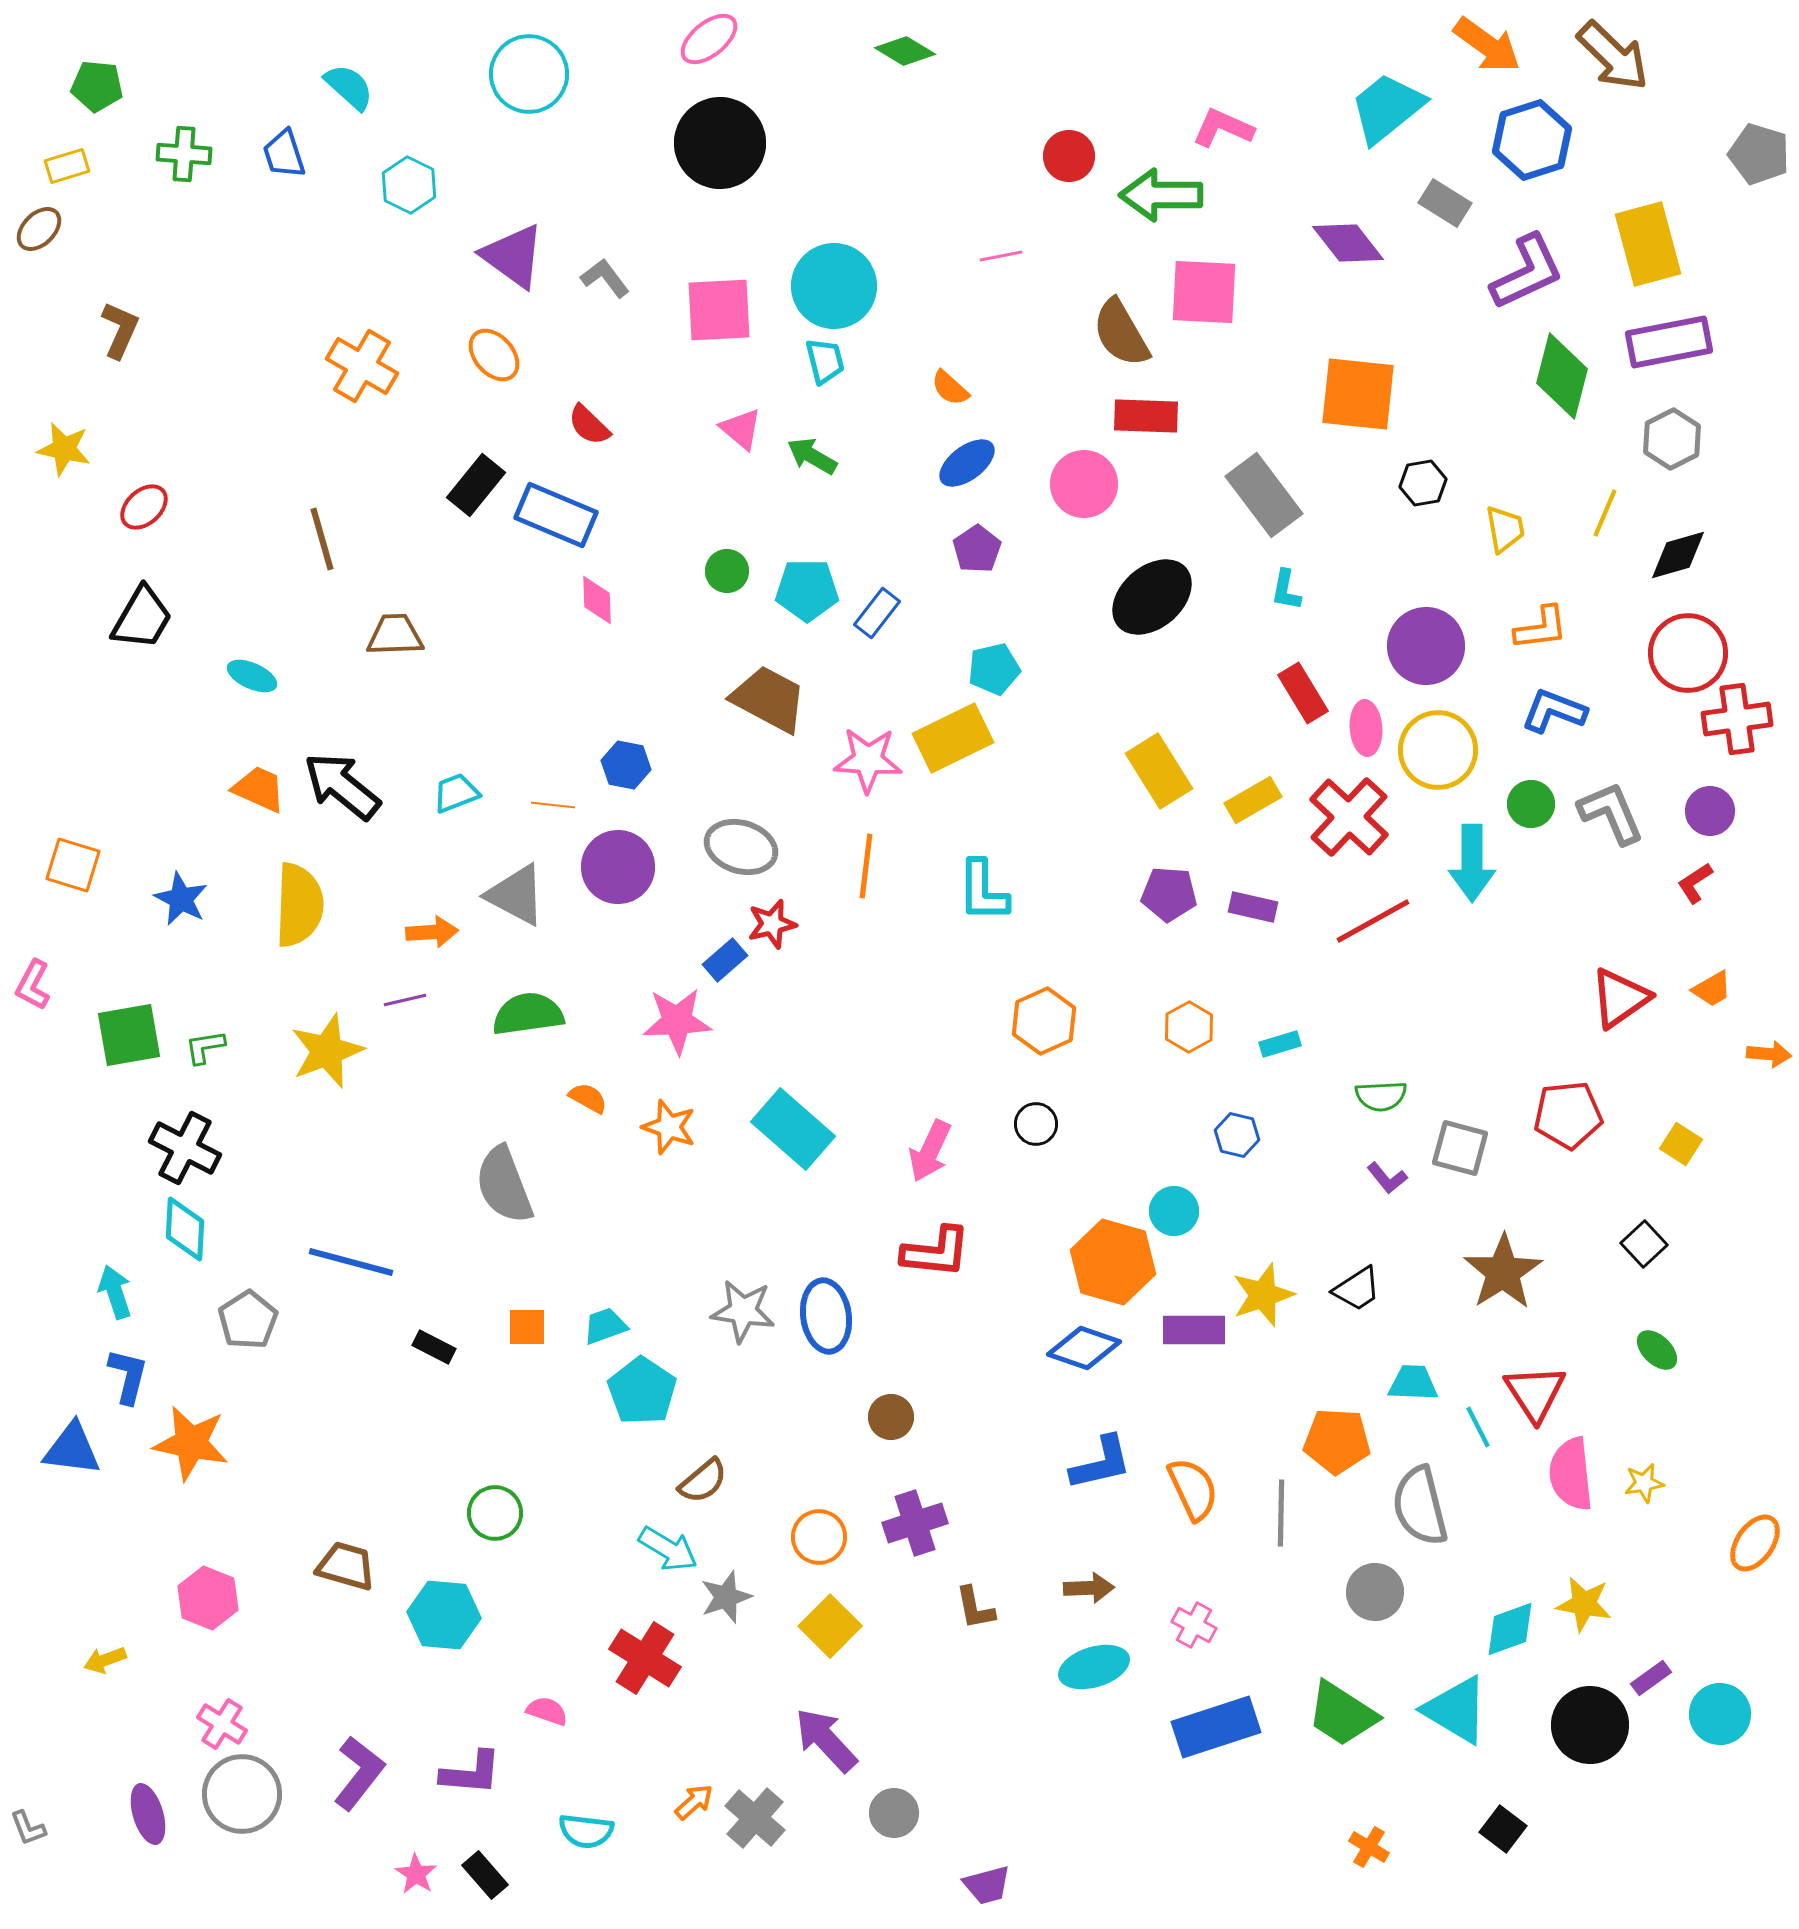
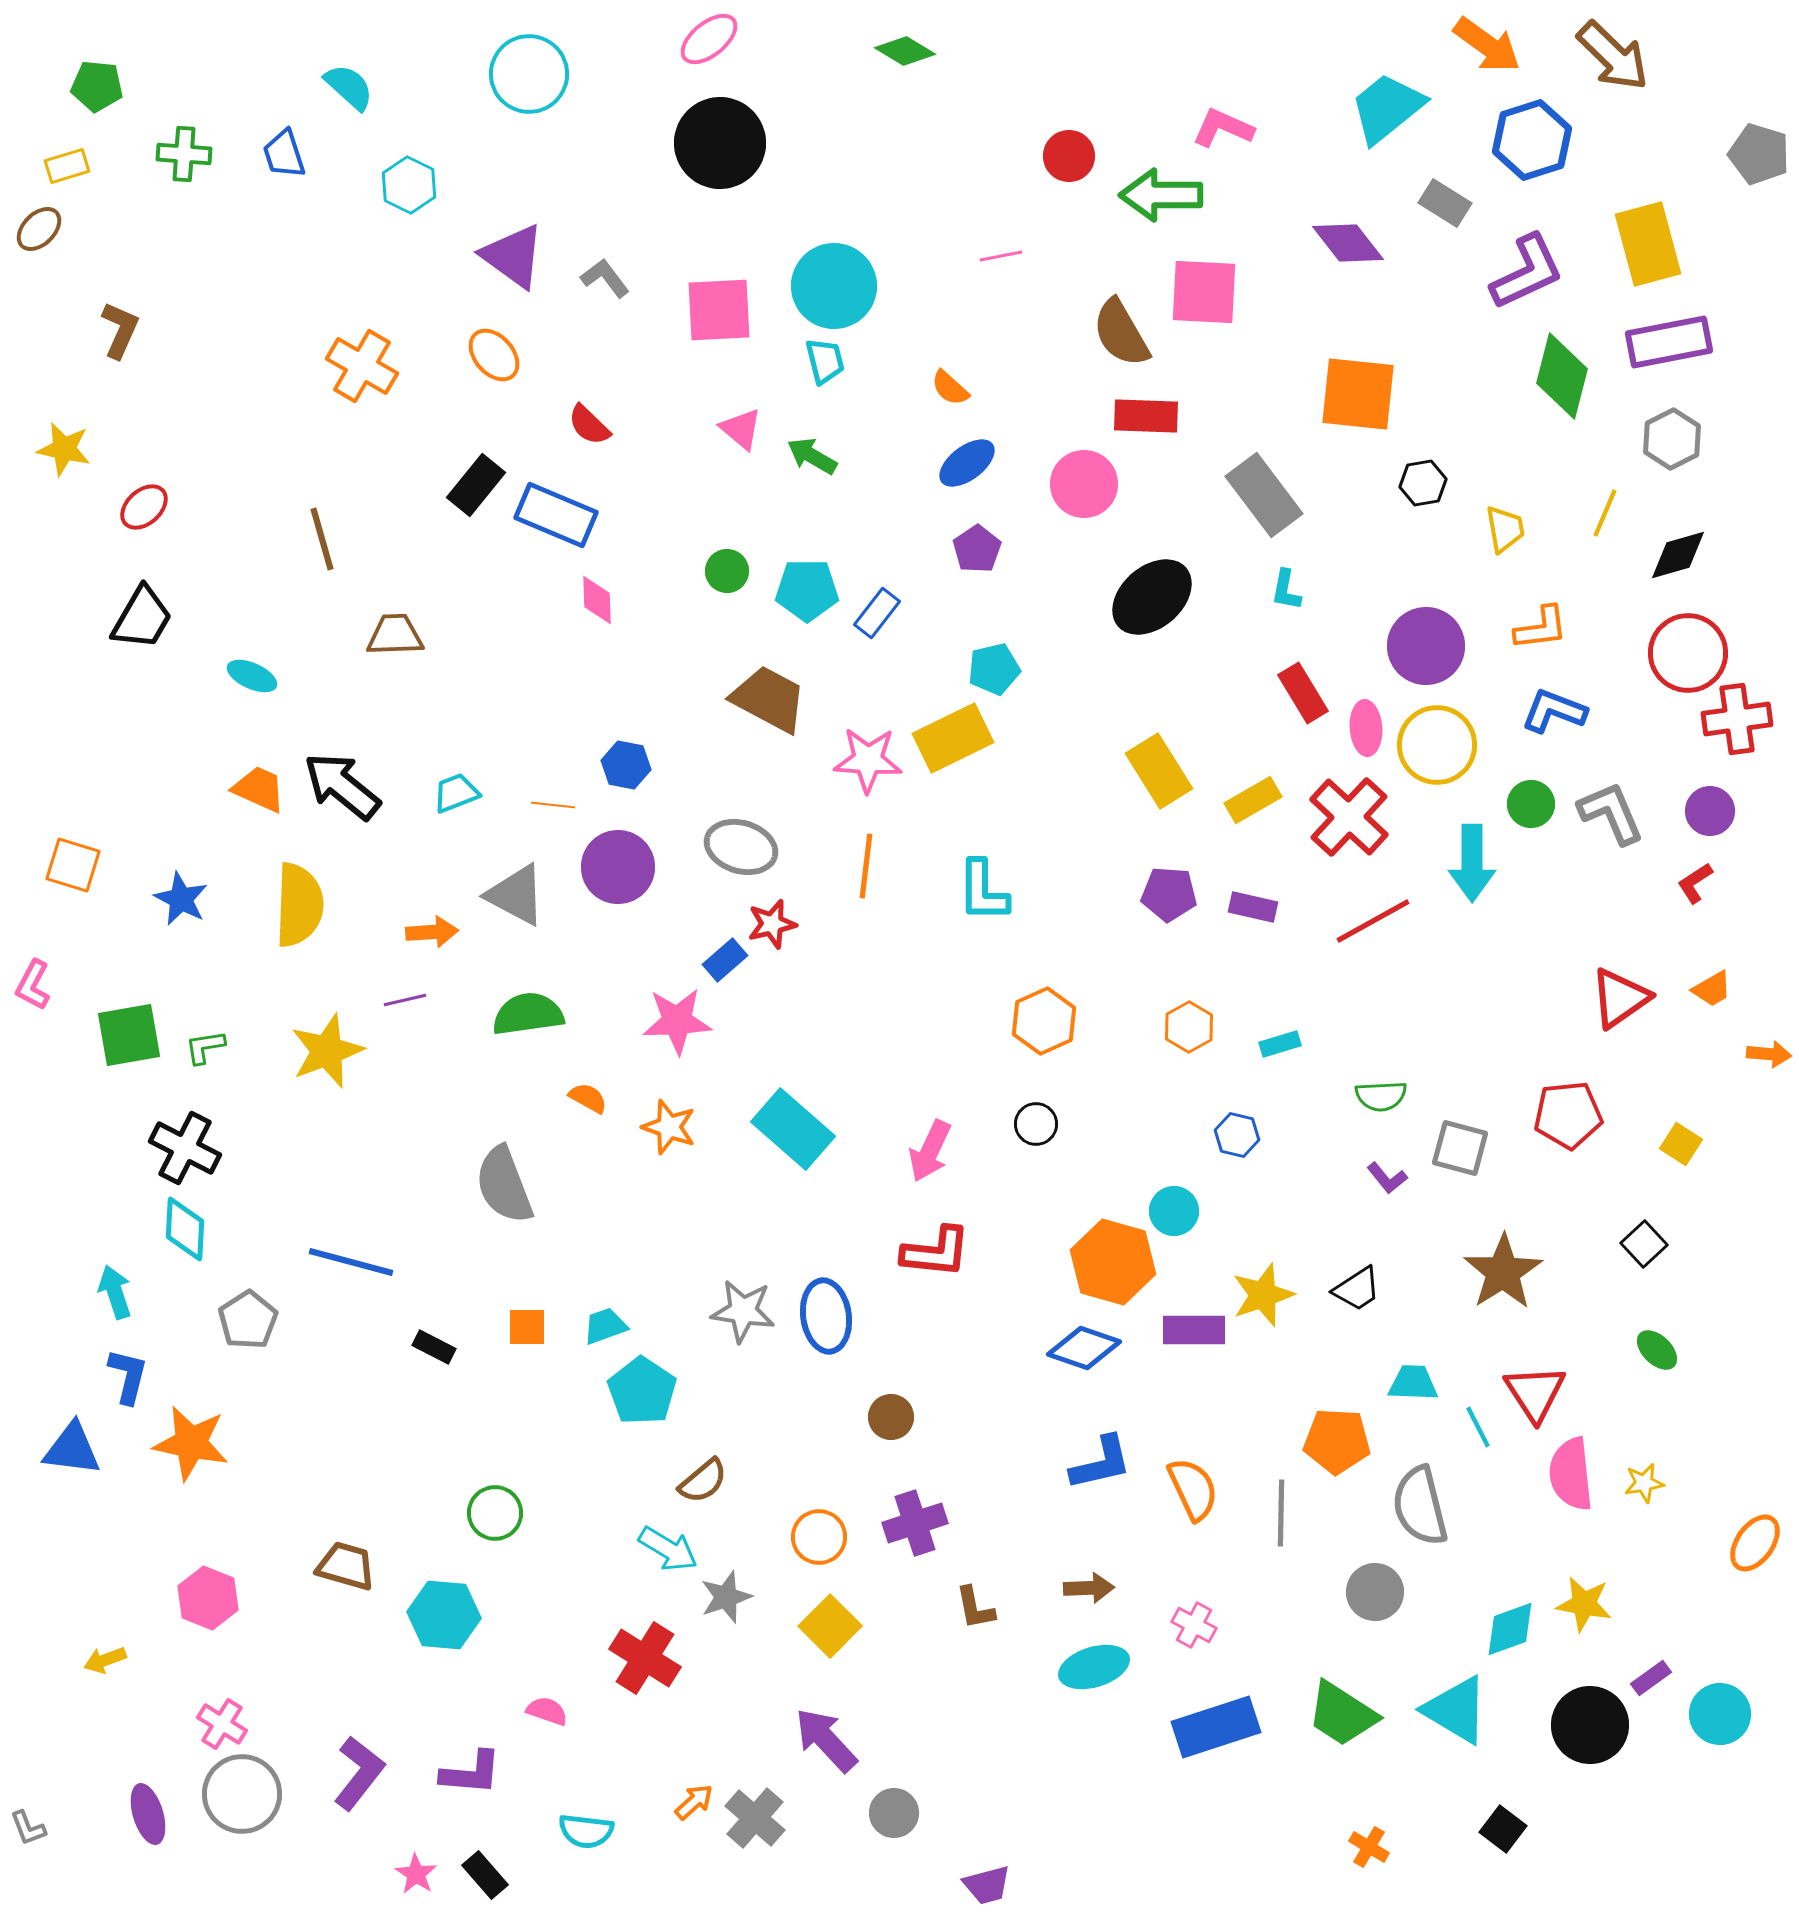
yellow circle at (1438, 750): moved 1 px left, 5 px up
